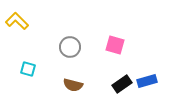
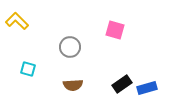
pink square: moved 15 px up
blue rectangle: moved 7 px down
brown semicircle: rotated 18 degrees counterclockwise
